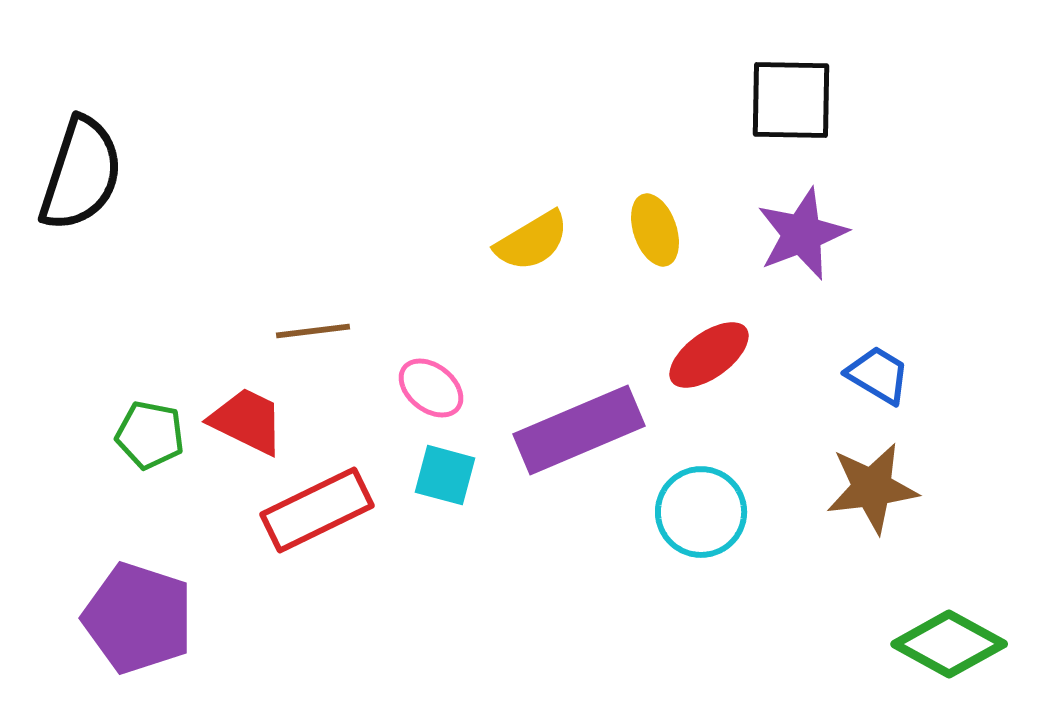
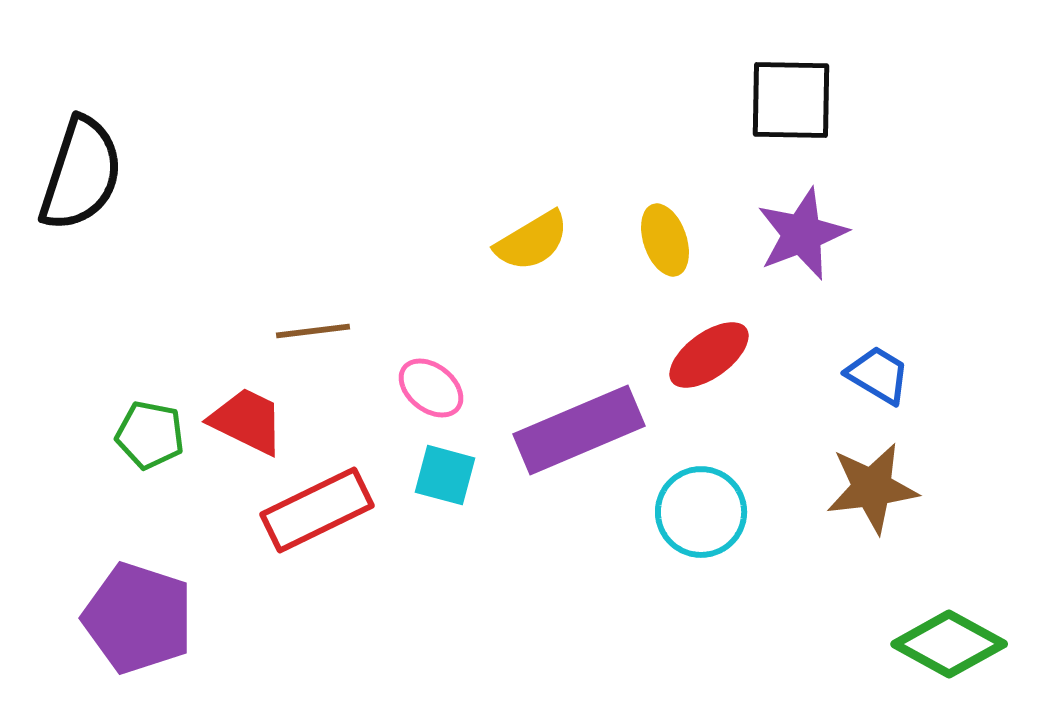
yellow ellipse: moved 10 px right, 10 px down
